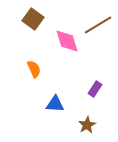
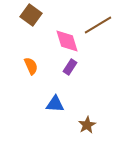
brown square: moved 2 px left, 4 px up
orange semicircle: moved 3 px left, 3 px up
purple rectangle: moved 25 px left, 22 px up
